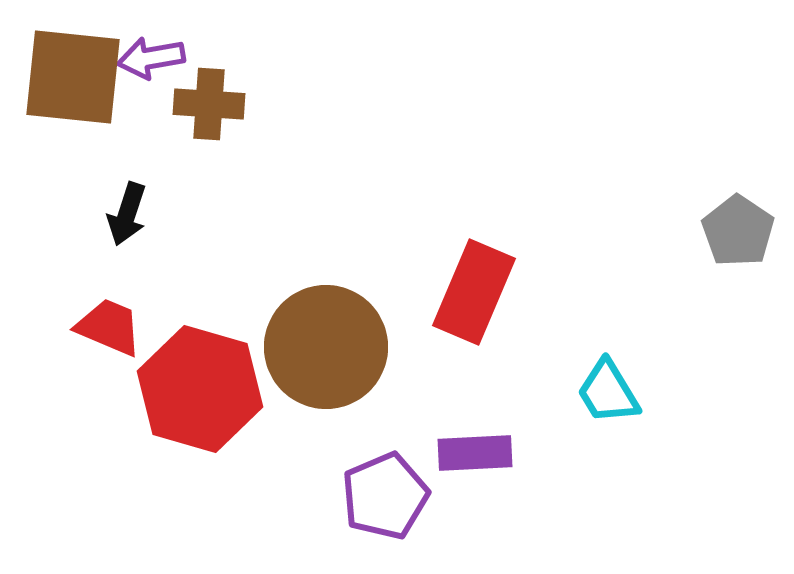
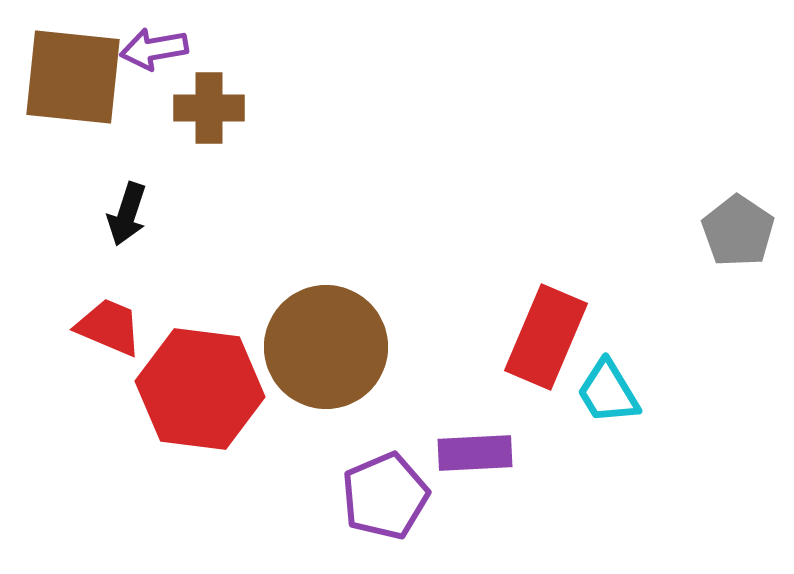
purple arrow: moved 3 px right, 9 px up
brown cross: moved 4 px down; rotated 4 degrees counterclockwise
red rectangle: moved 72 px right, 45 px down
red hexagon: rotated 9 degrees counterclockwise
